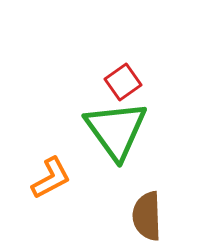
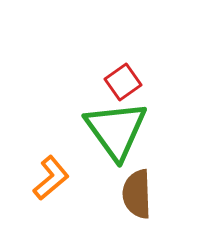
orange L-shape: rotated 12 degrees counterclockwise
brown semicircle: moved 10 px left, 22 px up
